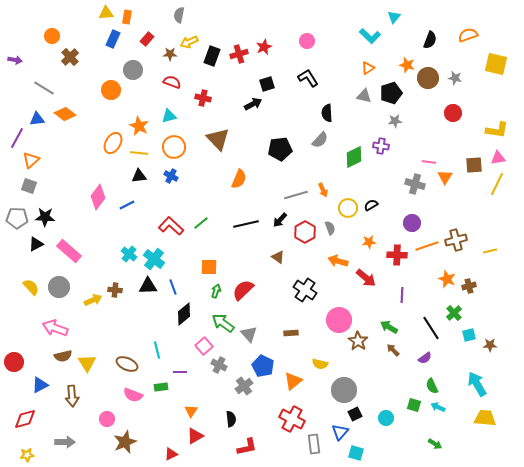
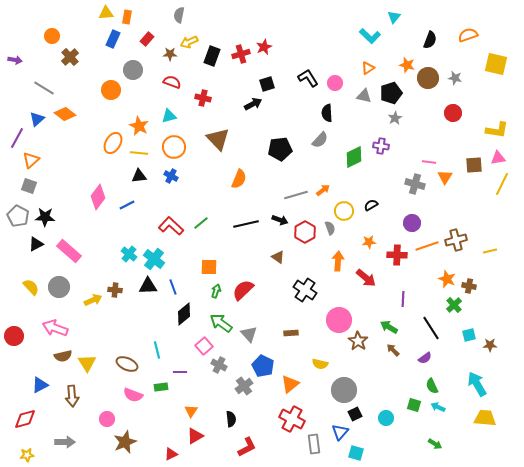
pink circle at (307, 41): moved 28 px right, 42 px down
red cross at (239, 54): moved 2 px right
blue triangle at (37, 119): rotated 35 degrees counterclockwise
gray star at (395, 121): moved 3 px up; rotated 24 degrees counterclockwise
yellow line at (497, 184): moved 5 px right
orange arrow at (323, 190): rotated 104 degrees counterclockwise
yellow circle at (348, 208): moved 4 px left, 3 px down
gray pentagon at (17, 218): moved 1 px right, 2 px up; rotated 25 degrees clockwise
black arrow at (280, 220): rotated 112 degrees counterclockwise
orange arrow at (338, 261): rotated 78 degrees clockwise
brown cross at (469, 286): rotated 24 degrees clockwise
purple line at (402, 295): moved 1 px right, 4 px down
green cross at (454, 313): moved 8 px up
green arrow at (223, 323): moved 2 px left
red circle at (14, 362): moved 26 px up
orange triangle at (293, 381): moved 3 px left, 3 px down
red L-shape at (247, 447): rotated 15 degrees counterclockwise
